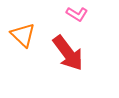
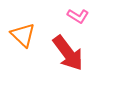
pink L-shape: moved 1 px right, 2 px down
